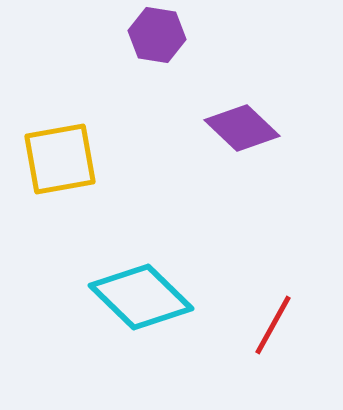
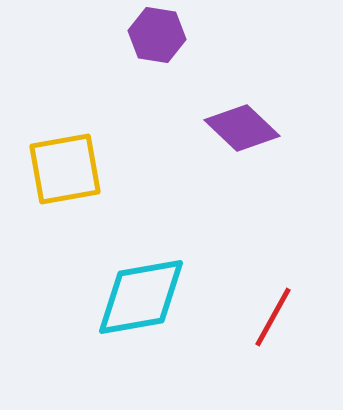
yellow square: moved 5 px right, 10 px down
cyan diamond: rotated 54 degrees counterclockwise
red line: moved 8 px up
